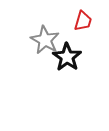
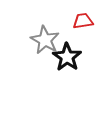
red trapezoid: rotated 115 degrees counterclockwise
